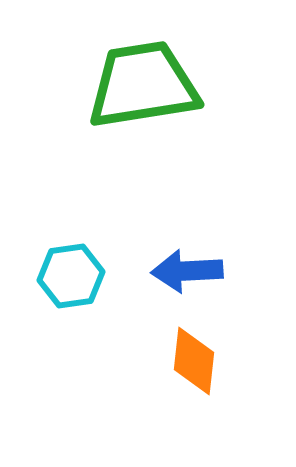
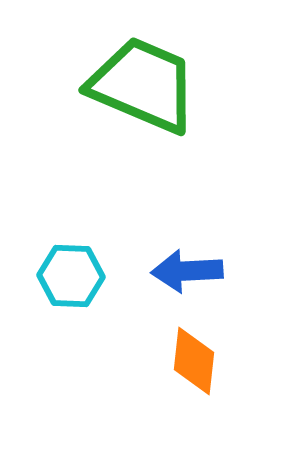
green trapezoid: rotated 32 degrees clockwise
cyan hexagon: rotated 10 degrees clockwise
